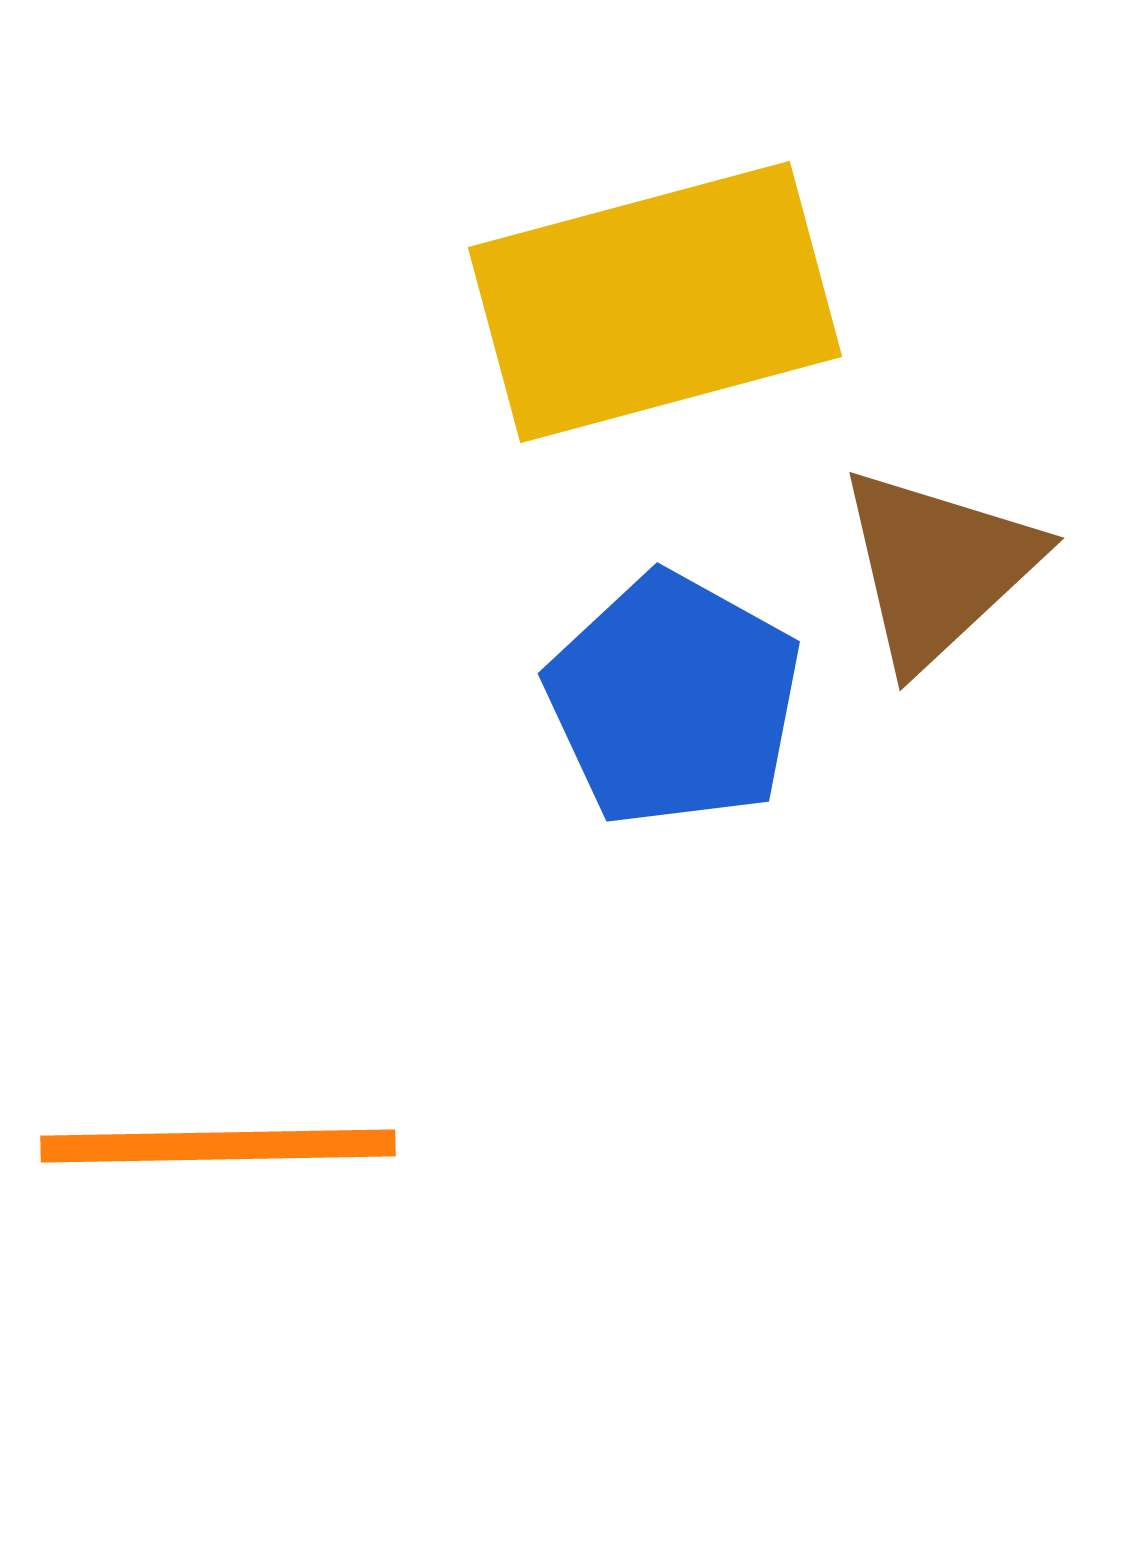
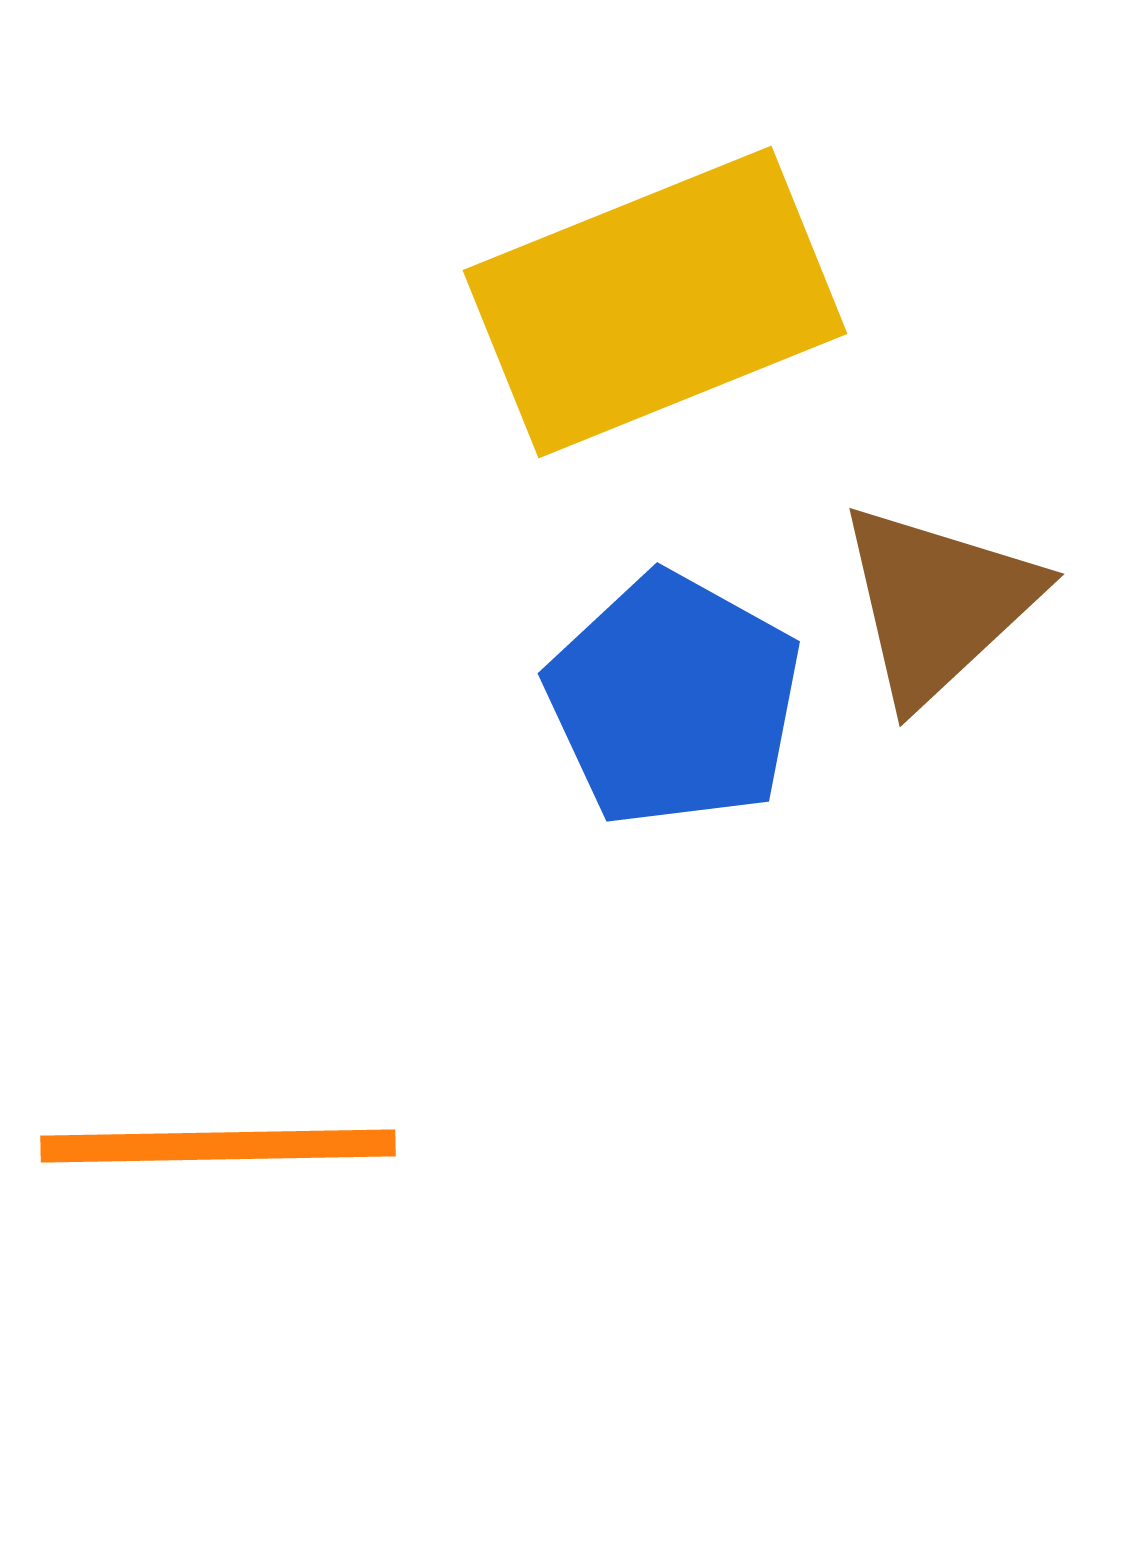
yellow rectangle: rotated 7 degrees counterclockwise
brown triangle: moved 36 px down
